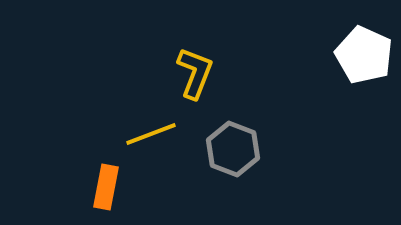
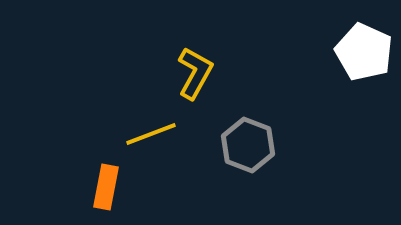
white pentagon: moved 3 px up
yellow L-shape: rotated 8 degrees clockwise
gray hexagon: moved 15 px right, 4 px up
